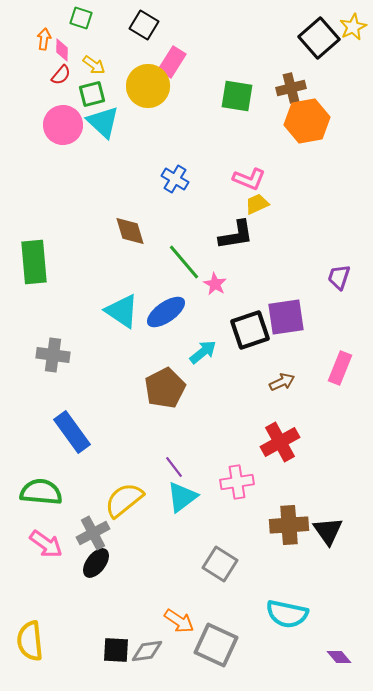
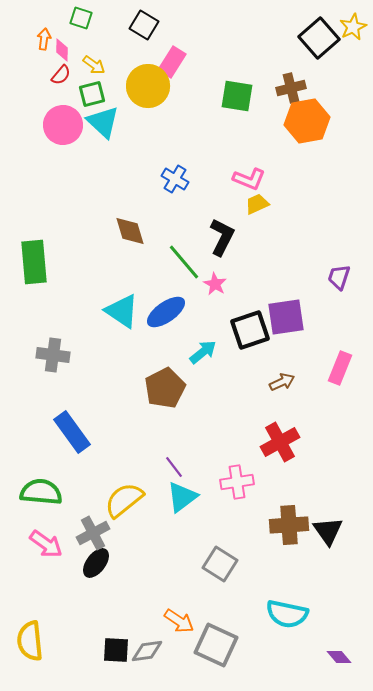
black L-shape at (236, 235): moved 14 px left, 2 px down; rotated 54 degrees counterclockwise
